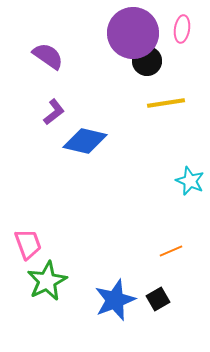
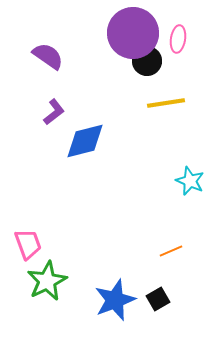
pink ellipse: moved 4 px left, 10 px down
blue diamond: rotated 27 degrees counterclockwise
